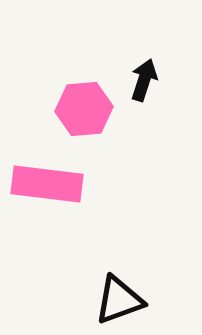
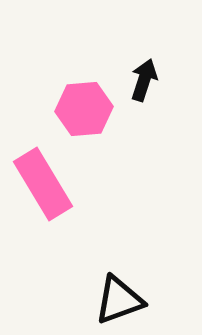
pink rectangle: moved 4 px left; rotated 52 degrees clockwise
